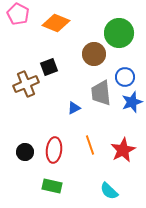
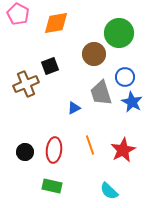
orange diamond: rotated 32 degrees counterclockwise
black square: moved 1 px right, 1 px up
gray trapezoid: rotated 12 degrees counterclockwise
blue star: rotated 25 degrees counterclockwise
